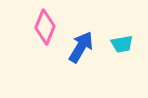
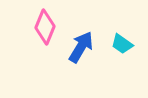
cyan trapezoid: rotated 45 degrees clockwise
